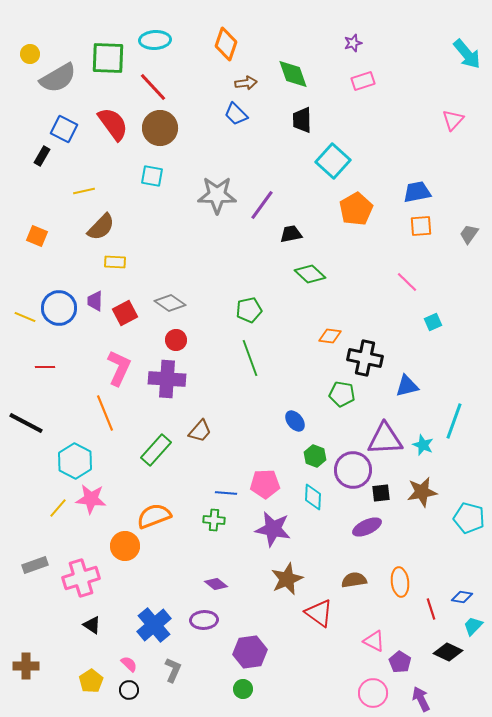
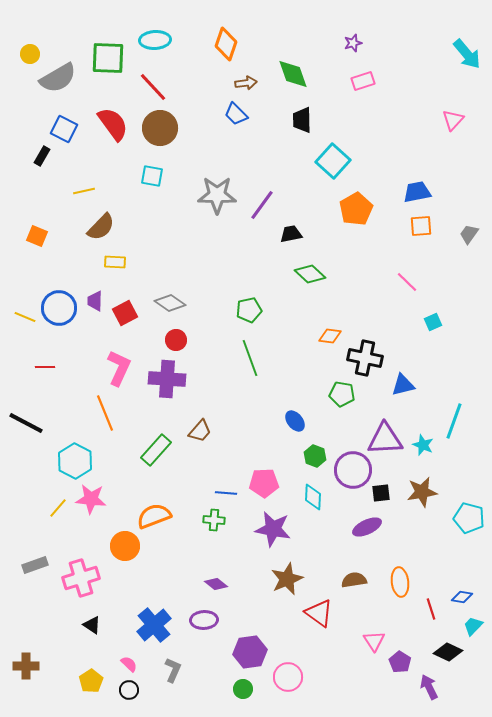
blue triangle at (407, 386): moved 4 px left, 1 px up
pink pentagon at (265, 484): moved 1 px left, 1 px up
pink triangle at (374, 641): rotated 30 degrees clockwise
pink circle at (373, 693): moved 85 px left, 16 px up
purple arrow at (421, 699): moved 8 px right, 12 px up
